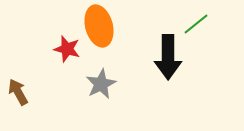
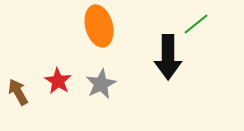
red star: moved 9 px left, 32 px down; rotated 16 degrees clockwise
